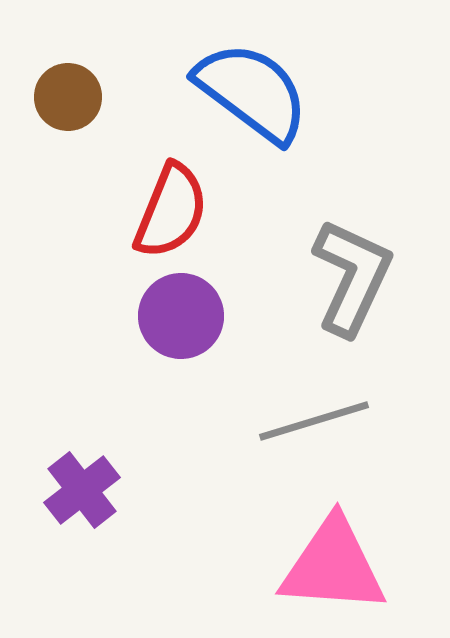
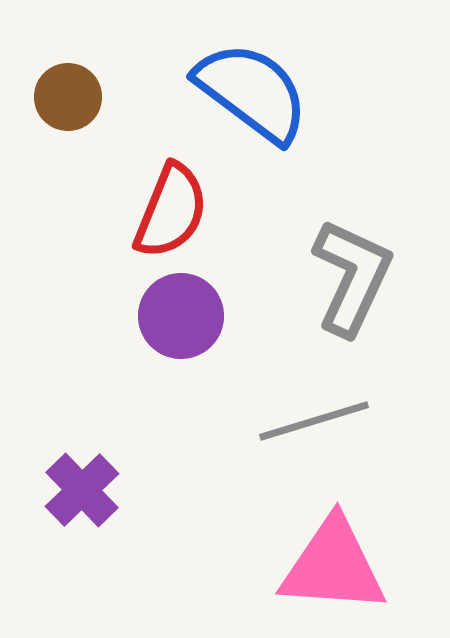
purple cross: rotated 6 degrees counterclockwise
